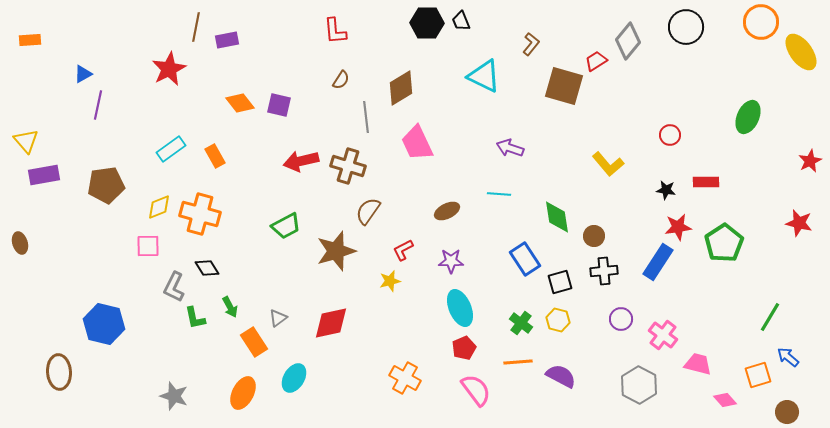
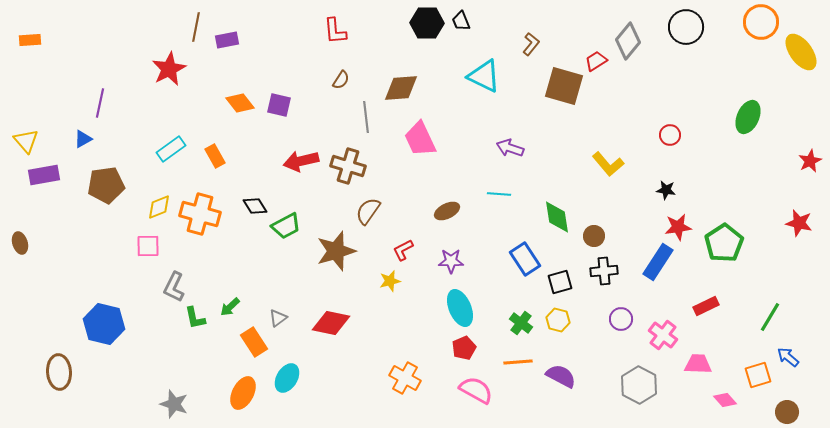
blue triangle at (83, 74): moved 65 px down
brown diamond at (401, 88): rotated 27 degrees clockwise
purple line at (98, 105): moved 2 px right, 2 px up
pink trapezoid at (417, 143): moved 3 px right, 4 px up
red rectangle at (706, 182): moved 124 px down; rotated 25 degrees counterclockwise
black diamond at (207, 268): moved 48 px right, 62 px up
green arrow at (230, 307): rotated 75 degrees clockwise
red diamond at (331, 323): rotated 24 degrees clockwise
pink trapezoid at (698, 364): rotated 12 degrees counterclockwise
cyan ellipse at (294, 378): moved 7 px left
pink semicircle at (476, 390): rotated 24 degrees counterclockwise
gray star at (174, 396): moved 8 px down
